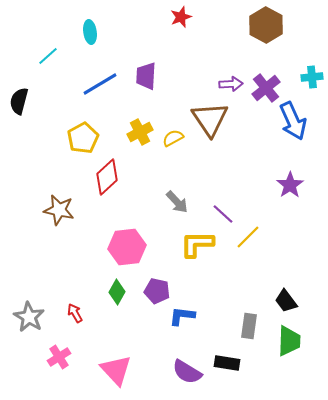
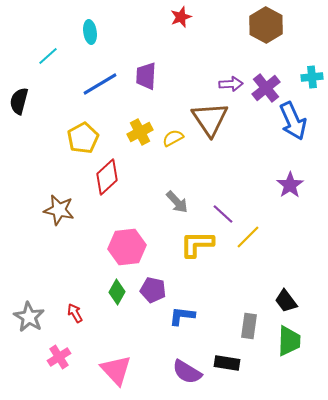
purple pentagon: moved 4 px left, 1 px up
